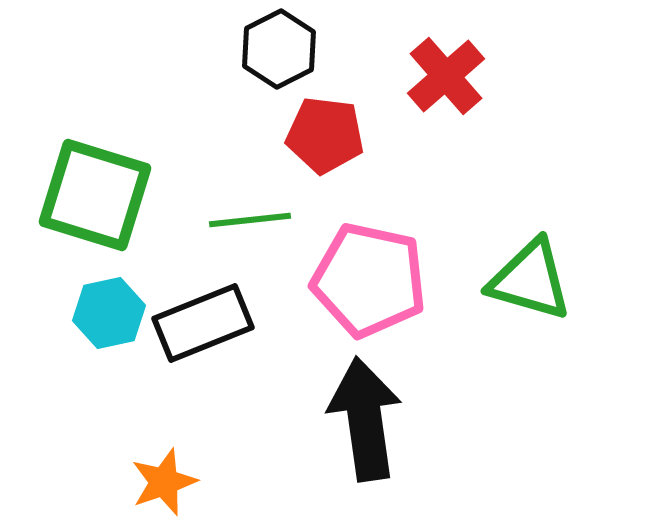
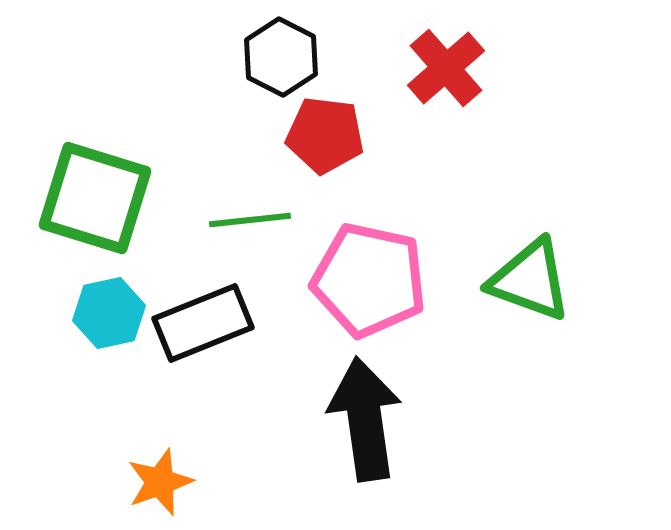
black hexagon: moved 2 px right, 8 px down; rotated 6 degrees counterclockwise
red cross: moved 8 px up
green square: moved 3 px down
green triangle: rotated 4 degrees clockwise
orange star: moved 4 px left
